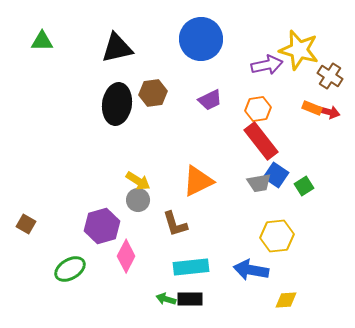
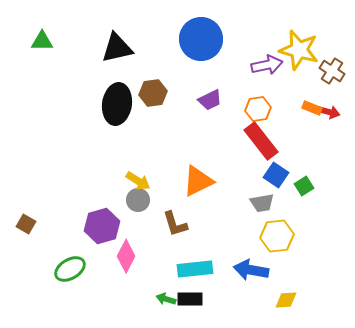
brown cross: moved 2 px right, 5 px up
gray trapezoid: moved 3 px right, 20 px down
cyan rectangle: moved 4 px right, 2 px down
